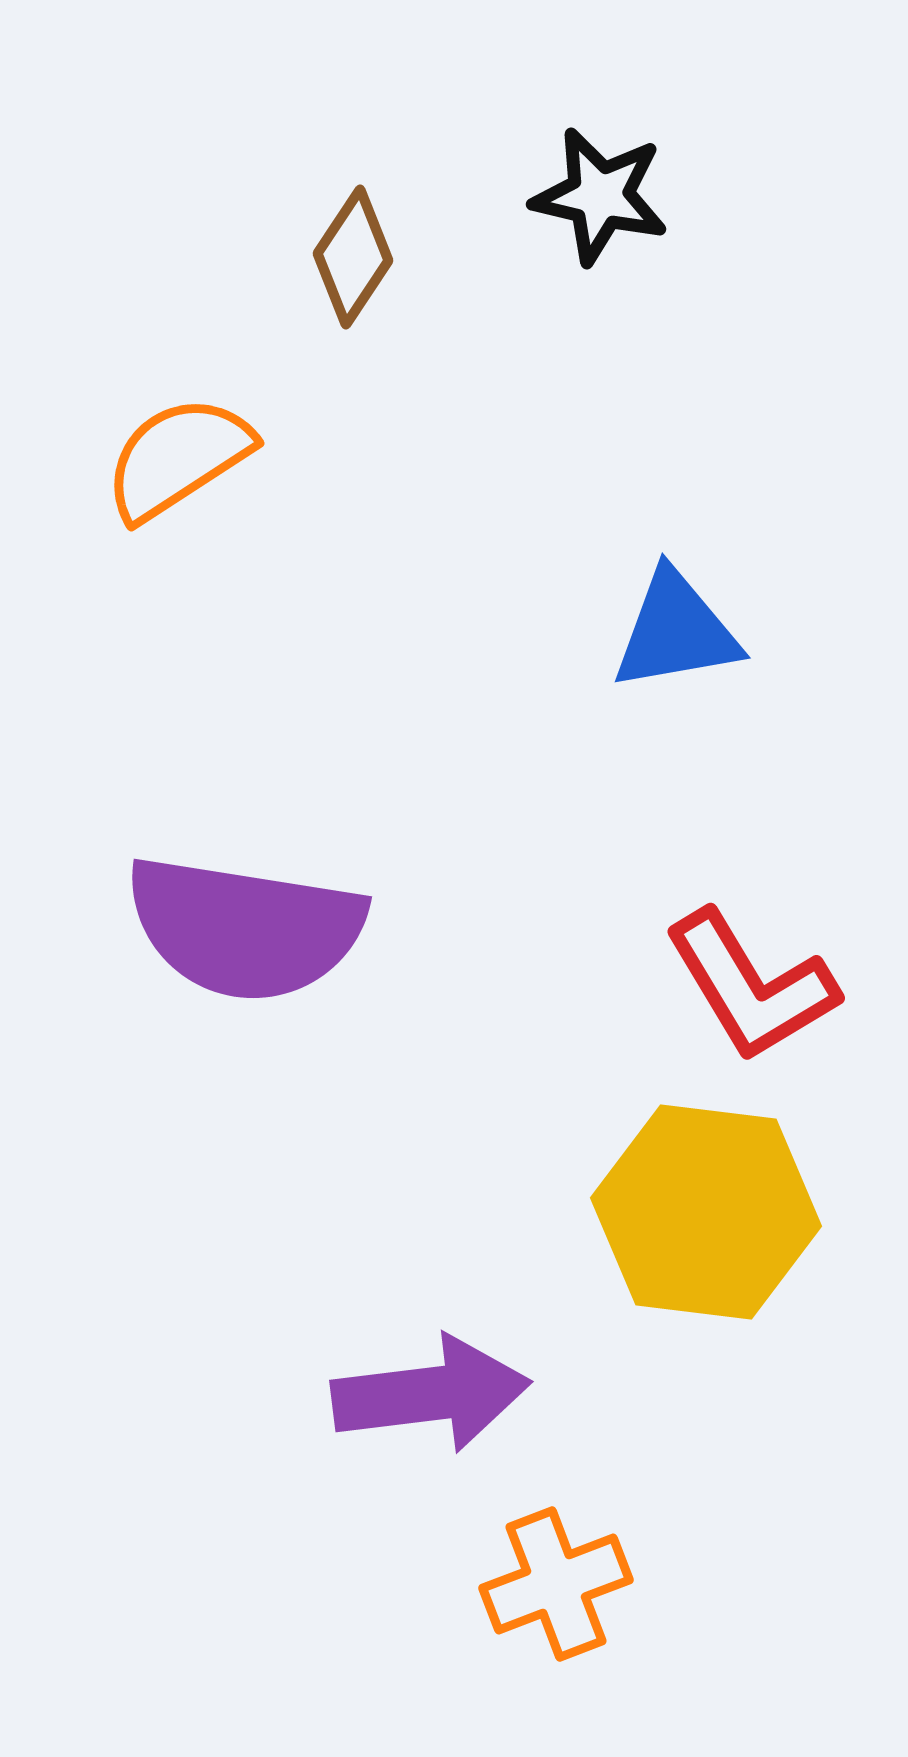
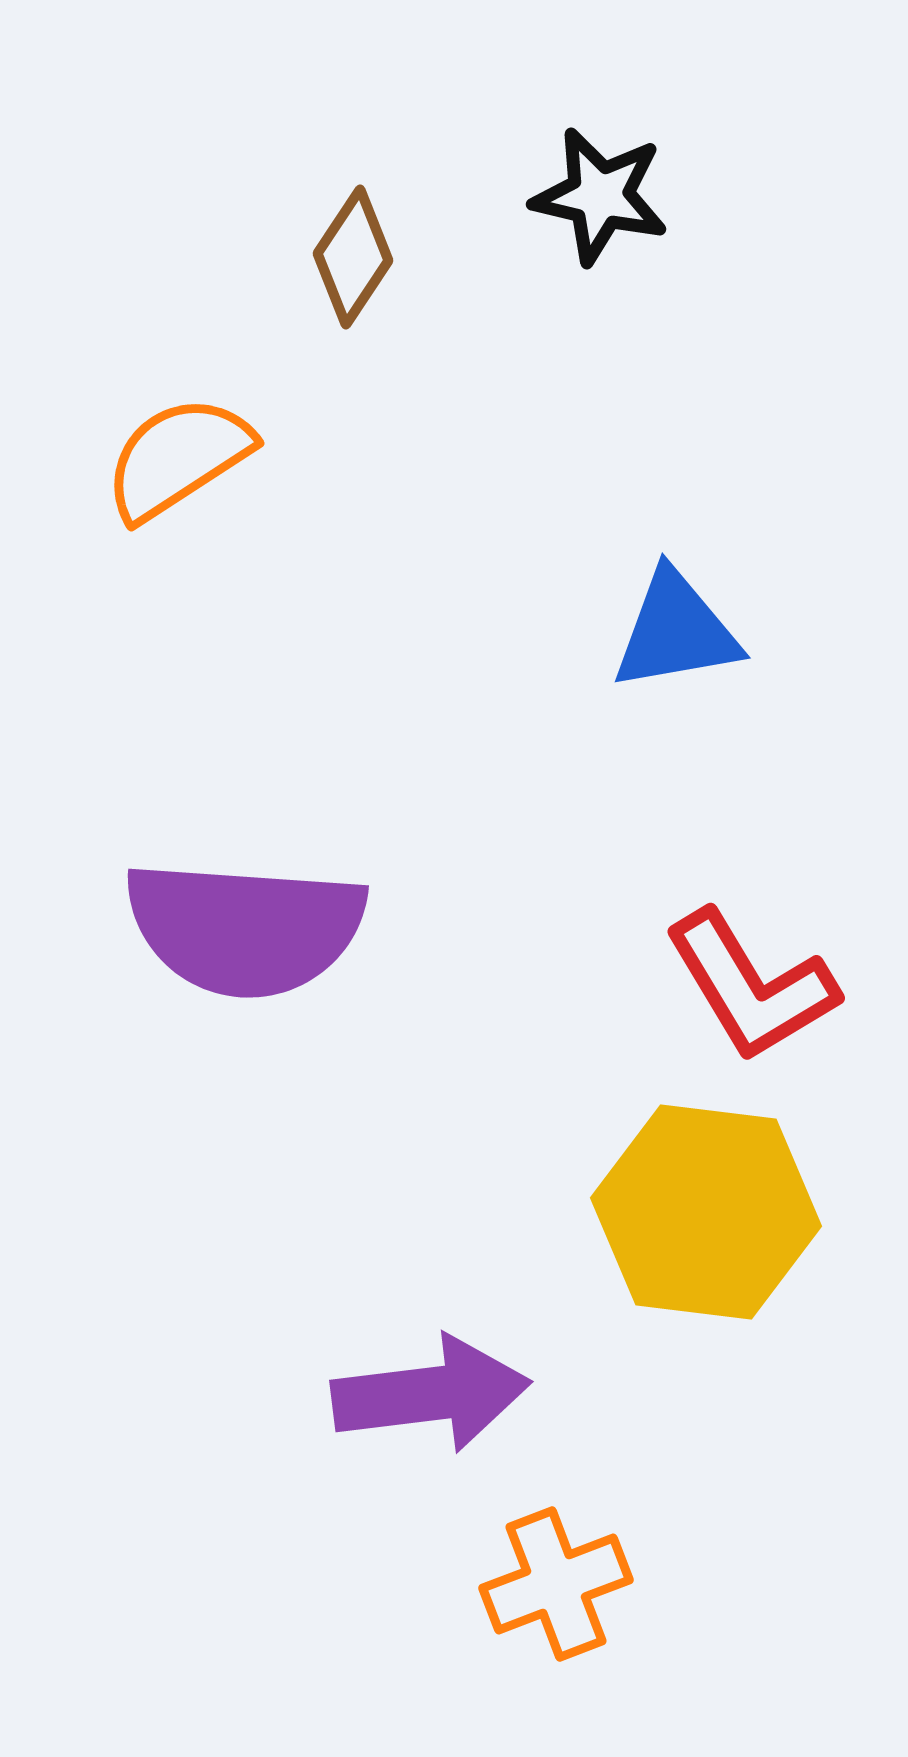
purple semicircle: rotated 5 degrees counterclockwise
